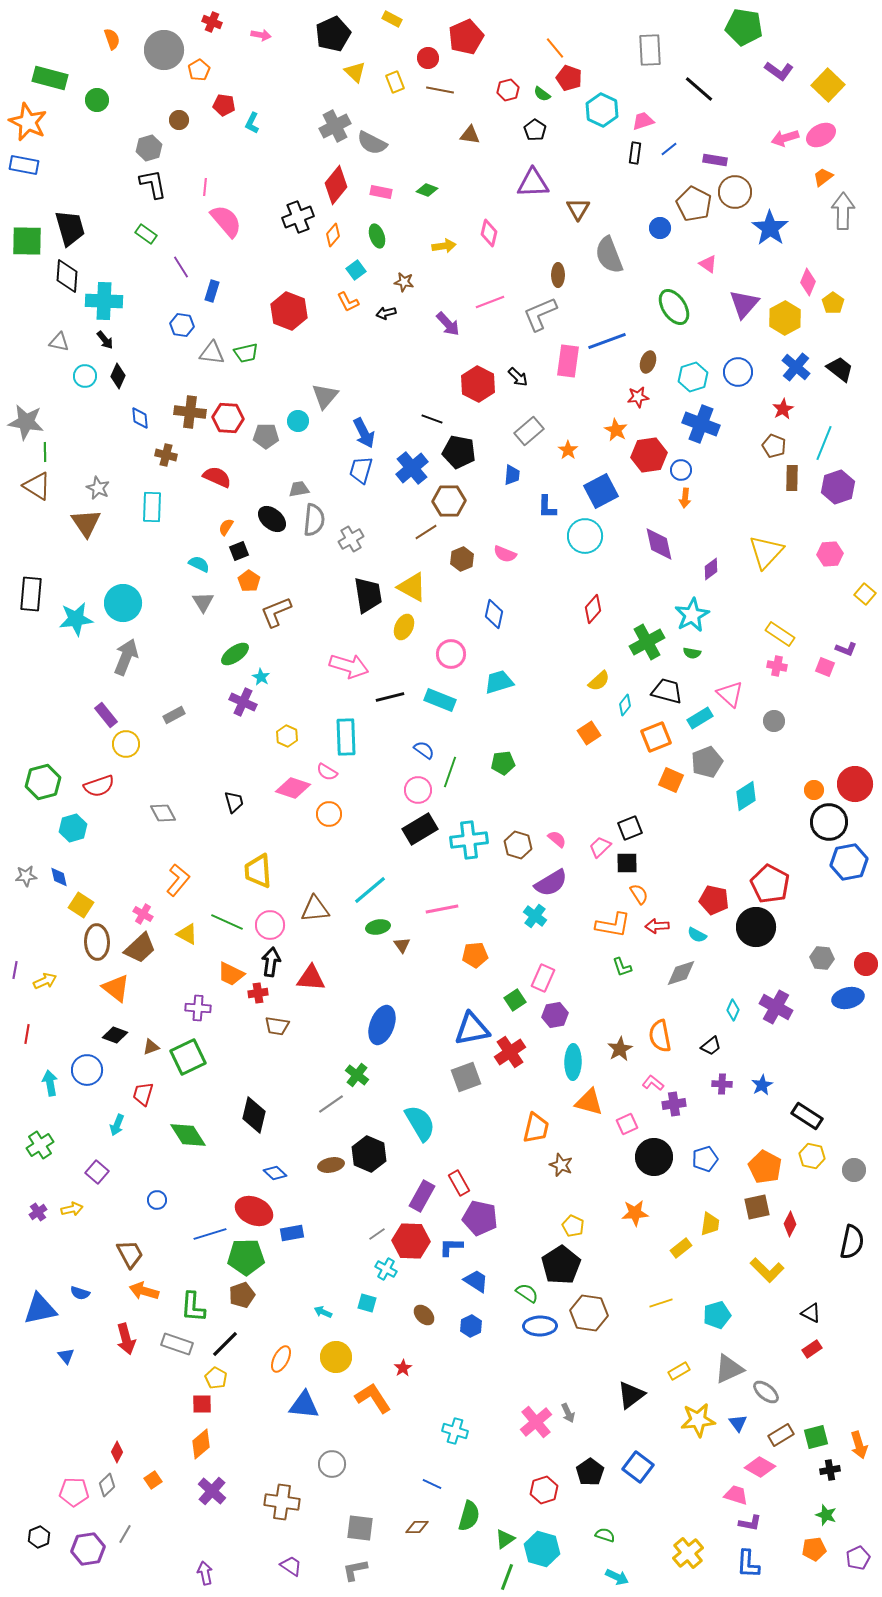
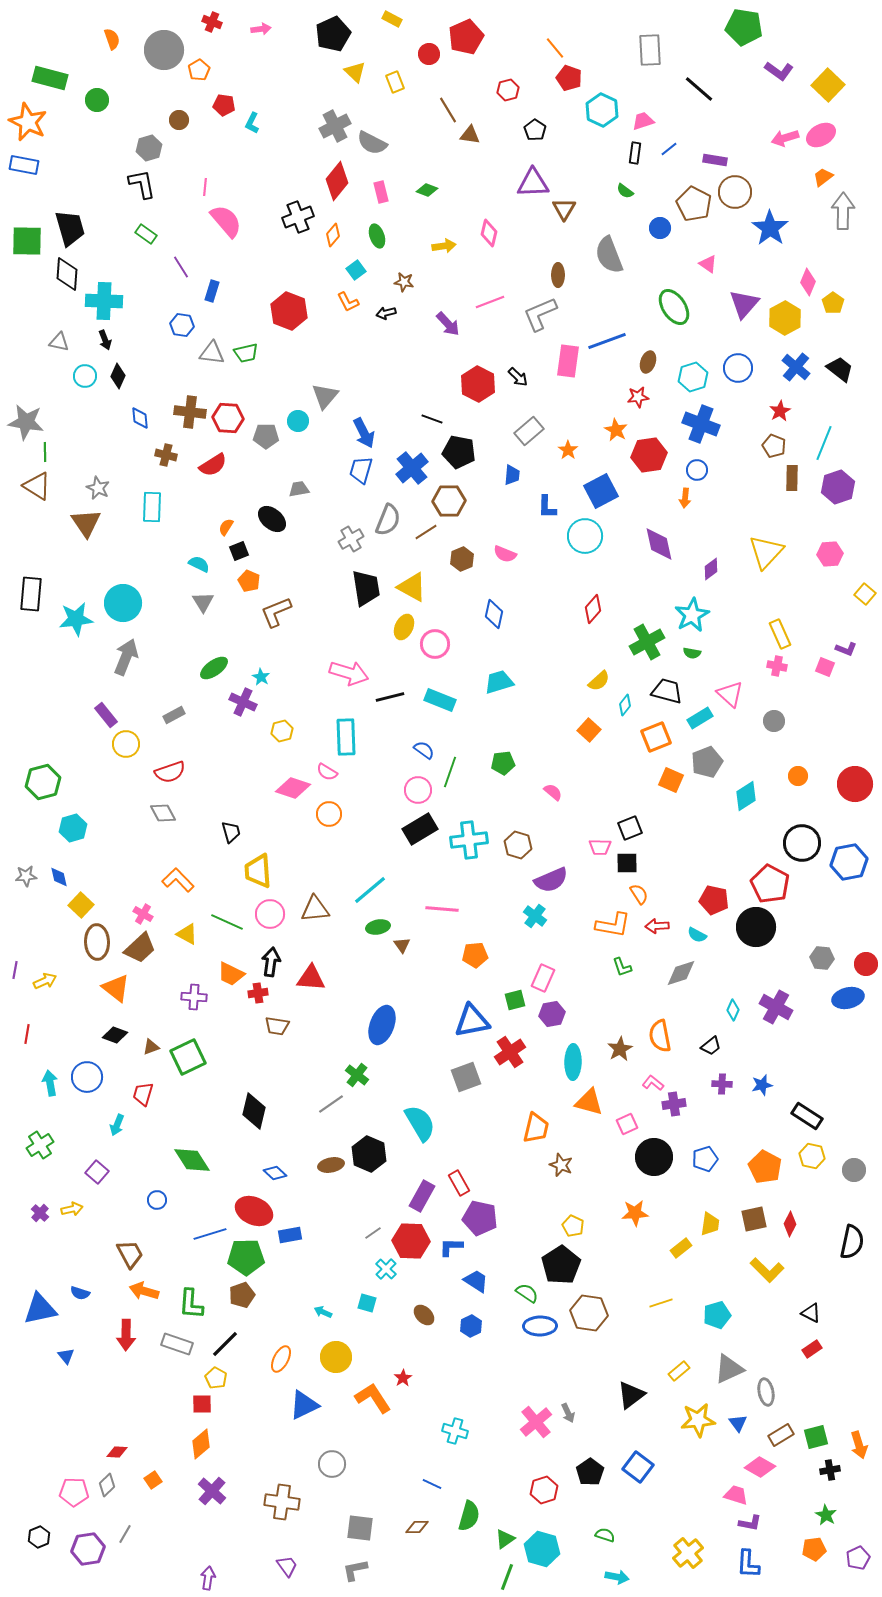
pink arrow at (261, 35): moved 6 px up; rotated 18 degrees counterclockwise
red circle at (428, 58): moved 1 px right, 4 px up
brown line at (440, 90): moved 8 px right, 20 px down; rotated 48 degrees clockwise
green semicircle at (542, 94): moved 83 px right, 97 px down
black L-shape at (153, 184): moved 11 px left
red diamond at (336, 185): moved 1 px right, 4 px up
pink rectangle at (381, 192): rotated 65 degrees clockwise
brown triangle at (578, 209): moved 14 px left
black diamond at (67, 276): moved 2 px up
black arrow at (105, 340): rotated 18 degrees clockwise
blue circle at (738, 372): moved 4 px up
red star at (783, 409): moved 3 px left, 2 px down
blue circle at (681, 470): moved 16 px right
red semicircle at (217, 477): moved 4 px left, 12 px up; rotated 124 degrees clockwise
gray semicircle at (314, 520): moved 74 px right; rotated 16 degrees clockwise
orange pentagon at (249, 581): rotated 10 degrees counterclockwise
black trapezoid at (368, 595): moved 2 px left, 7 px up
yellow rectangle at (780, 634): rotated 32 degrees clockwise
green ellipse at (235, 654): moved 21 px left, 14 px down
pink circle at (451, 654): moved 16 px left, 10 px up
pink arrow at (349, 666): moved 7 px down
orange square at (589, 733): moved 3 px up; rotated 15 degrees counterclockwise
yellow hexagon at (287, 736): moved 5 px left, 5 px up; rotated 20 degrees clockwise
red semicircle at (99, 786): moved 71 px right, 14 px up
orange circle at (814, 790): moved 16 px left, 14 px up
black trapezoid at (234, 802): moved 3 px left, 30 px down
black circle at (829, 822): moved 27 px left, 21 px down
pink semicircle at (557, 839): moved 4 px left, 47 px up
pink trapezoid at (600, 847): rotated 135 degrees counterclockwise
orange L-shape at (178, 880): rotated 84 degrees counterclockwise
purple semicircle at (551, 883): moved 3 px up; rotated 8 degrees clockwise
yellow square at (81, 905): rotated 10 degrees clockwise
pink line at (442, 909): rotated 16 degrees clockwise
pink circle at (270, 925): moved 11 px up
green square at (515, 1000): rotated 20 degrees clockwise
purple cross at (198, 1008): moved 4 px left, 11 px up
purple hexagon at (555, 1015): moved 3 px left, 1 px up
blue triangle at (472, 1029): moved 8 px up
blue circle at (87, 1070): moved 7 px down
blue star at (762, 1085): rotated 15 degrees clockwise
black diamond at (254, 1115): moved 4 px up
green diamond at (188, 1135): moved 4 px right, 25 px down
brown square at (757, 1207): moved 3 px left, 12 px down
purple cross at (38, 1212): moved 2 px right, 1 px down; rotated 12 degrees counterclockwise
blue rectangle at (292, 1233): moved 2 px left, 2 px down
gray line at (377, 1234): moved 4 px left, 1 px up
cyan cross at (386, 1269): rotated 15 degrees clockwise
green L-shape at (193, 1307): moved 2 px left, 3 px up
red arrow at (126, 1339): moved 4 px up; rotated 16 degrees clockwise
red star at (403, 1368): moved 10 px down
yellow rectangle at (679, 1371): rotated 10 degrees counterclockwise
gray ellipse at (766, 1392): rotated 40 degrees clockwise
blue triangle at (304, 1405): rotated 32 degrees counterclockwise
red diamond at (117, 1452): rotated 65 degrees clockwise
green star at (826, 1515): rotated 10 degrees clockwise
purple trapezoid at (291, 1566): moved 4 px left; rotated 20 degrees clockwise
purple arrow at (205, 1573): moved 3 px right, 5 px down; rotated 20 degrees clockwise
cyan arrow at (617, 1577): rotated 15 degrees counterclockwise
